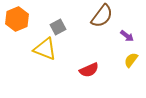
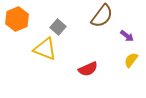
gray square: rotated 21 degrees counterclockwise
red semicircle: moved 1 px left, 1 px up
